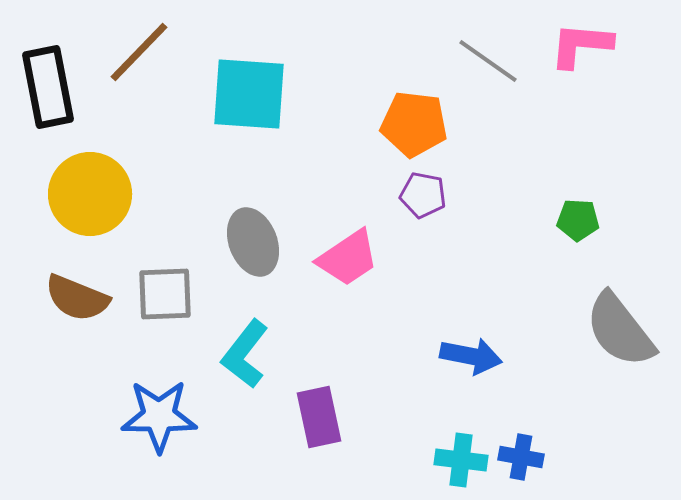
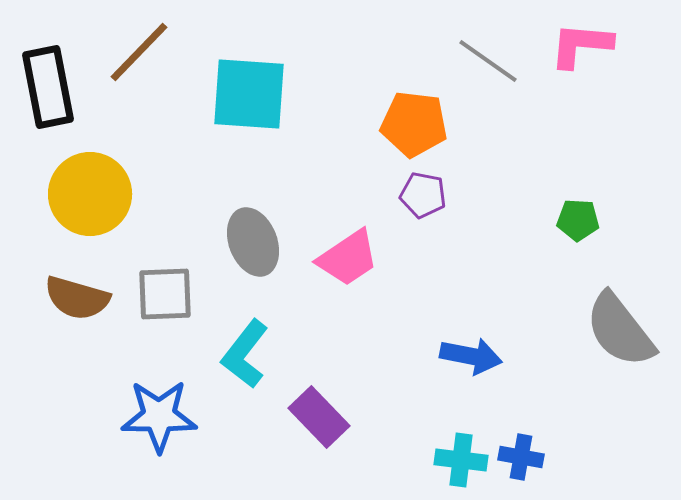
brown semicircle: rotated 6 degrees counterclockwise
purple rectangle: rotated 32 degrees counterclockwise
